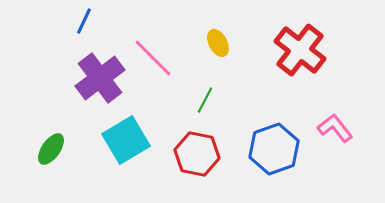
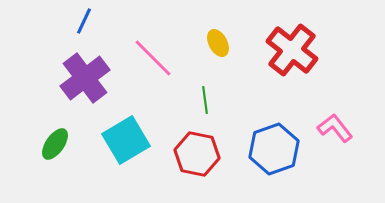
red cross: moved 8 px left
purple cross: moved 15 px left
green line: rotated 36 degrees counterclockwise
green ellipse: moved 4 px right, 5 px up
